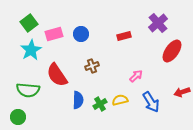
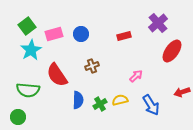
green square: moved 2 px left, 3 px down
blue arrow: moved 3 px down
